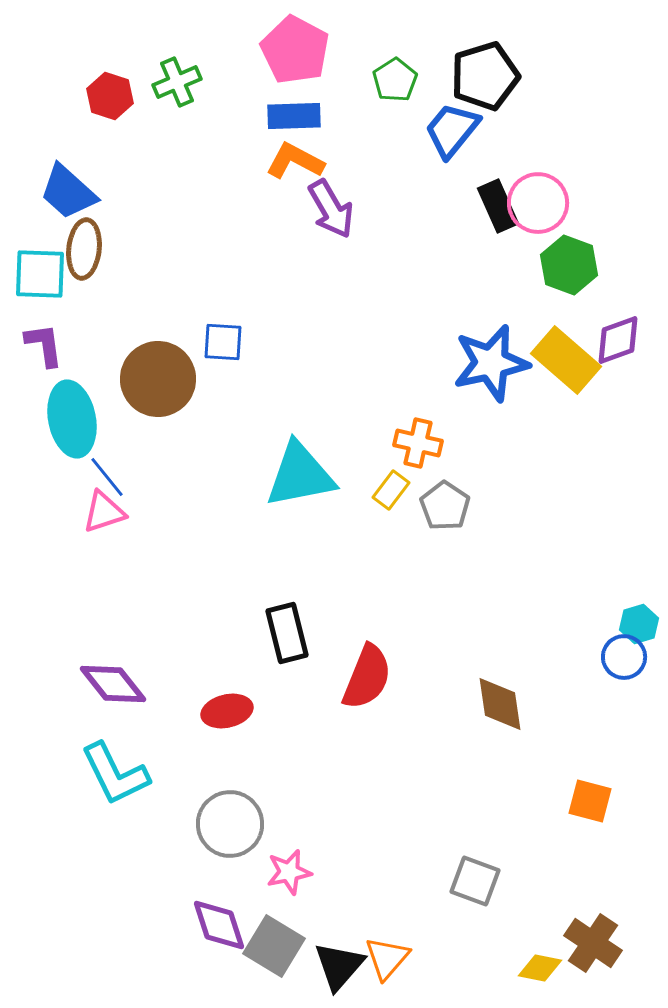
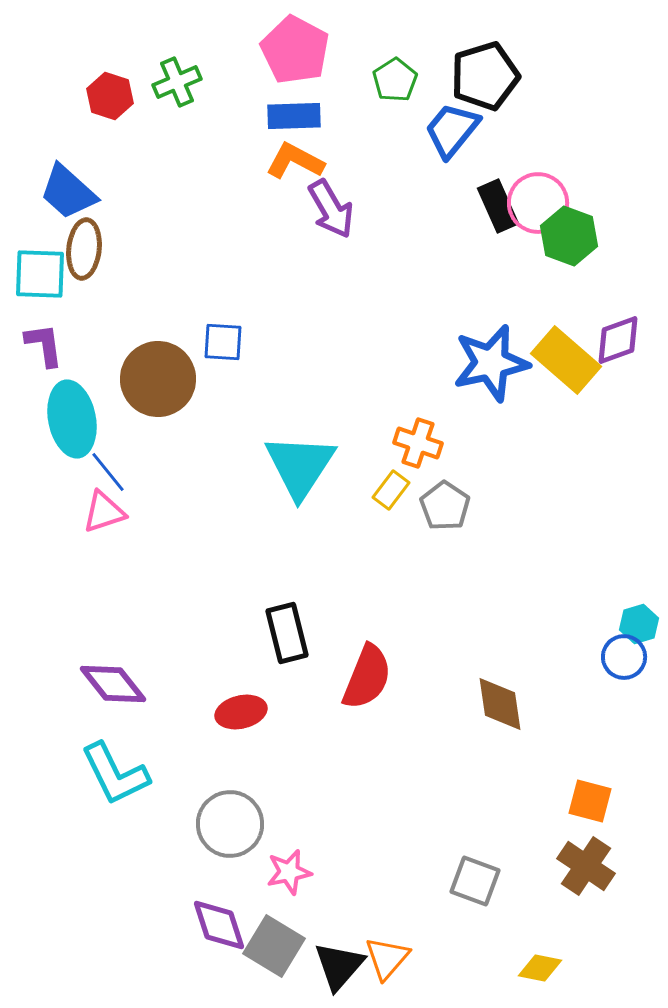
green hexagon at (569, 265): moved 29 px up
orange cross at (418, 443): rotated 6 degrees clockwise
cyan triangle at (300, 475): moved 9 px up; rotated 46 degrees counterclockwise
blue line at (107, 477): moved 1 px right, 5 px up
red ellipse at (227, 711): moved 14 px right, 1 px down
brown cross at (593, 943): moved 7 px left, 77 px up
